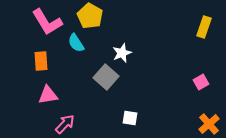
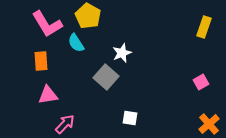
yellow pentagon: moved 2 px left
pink L-shape: moved 2 px down
